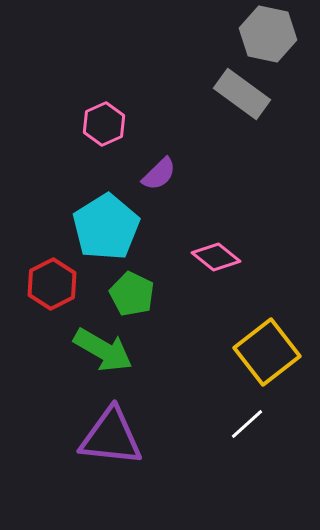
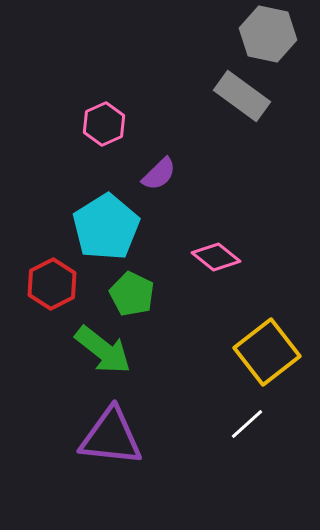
gray rectangle: moved 2 px down
green arrow: rotated 8 degrees clockwise
